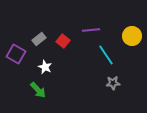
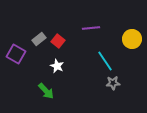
purple line: moved 2 px up
yellow circle: moved 3 px down
red square: moved 5 px left
cyan line: moved 1 px left, 6 px down
white star: moved 12 px right, 1 px up
green arrow: moved 8 px right, 1 px down
